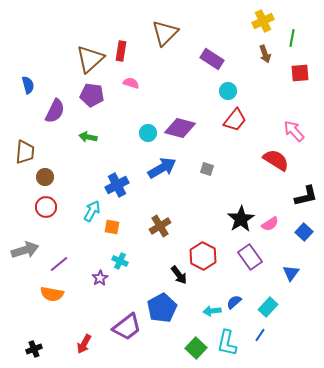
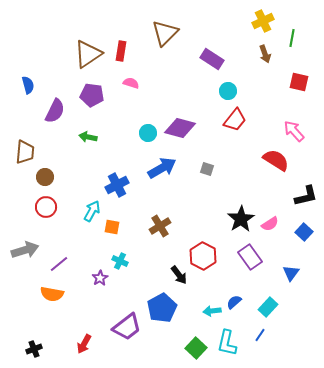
brown triangle at (90, 59): moved 2 px left, 5 px up; rotated 8 degrees clockwise
red square at (300, 73): moved 1 px left, 9 px down; rotated 18 degrees clockwise
